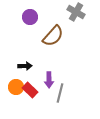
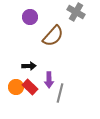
black arrow: moved 4 px right
red rectangle: moved 3 px up
